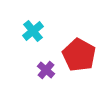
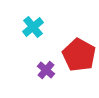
cyan cross: moved 4 px up
